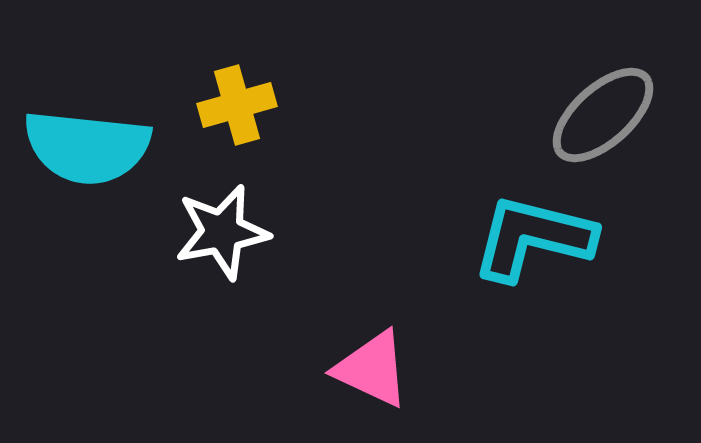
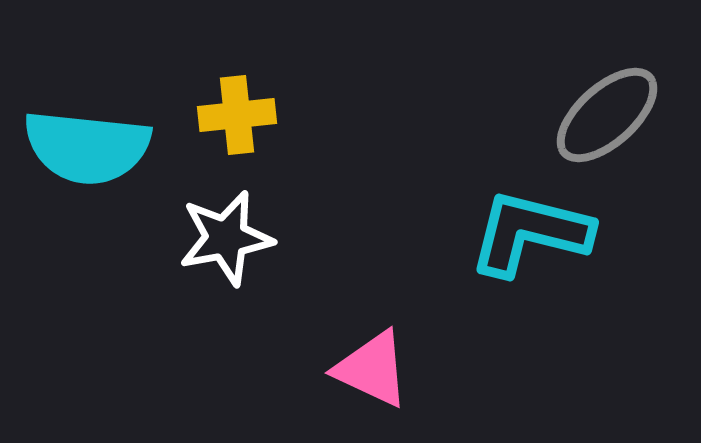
yellow cross: moved 10 px down; rotated 10 degrees clockwise
gray ellipse: moved 4 px right
white star: moved 4 px right, 6 px down
cyan L-shape: moved 3 px left, 5 px up
